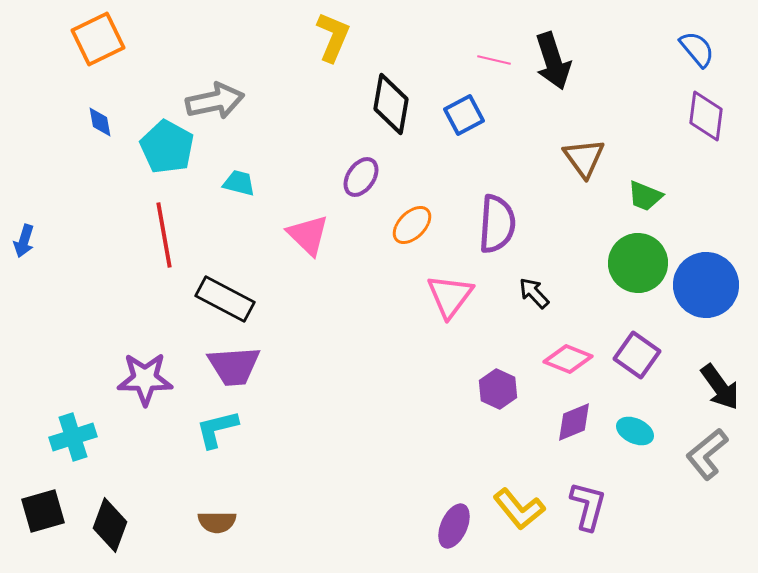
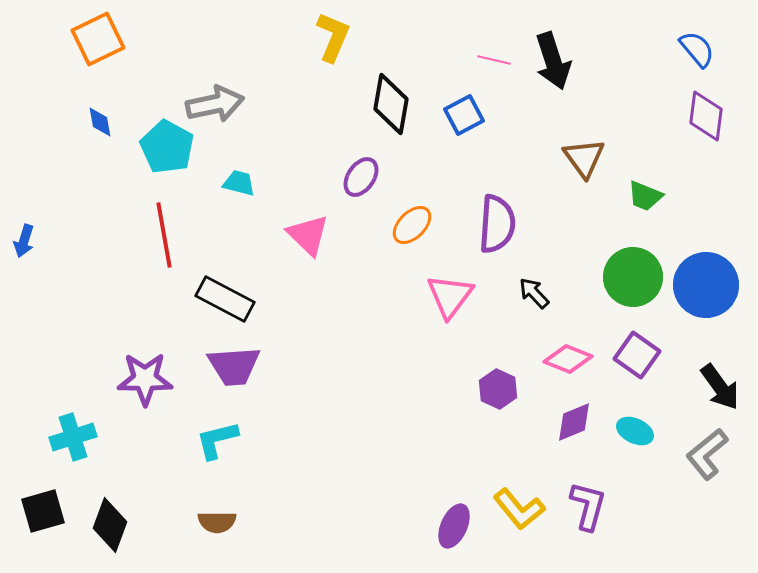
gray arrow at (215, 101): moved 3 px down
green circle at (638, 263): moved 5 px left, 14 px down
cyan L-shape at (217, 429): moved 11 px down
